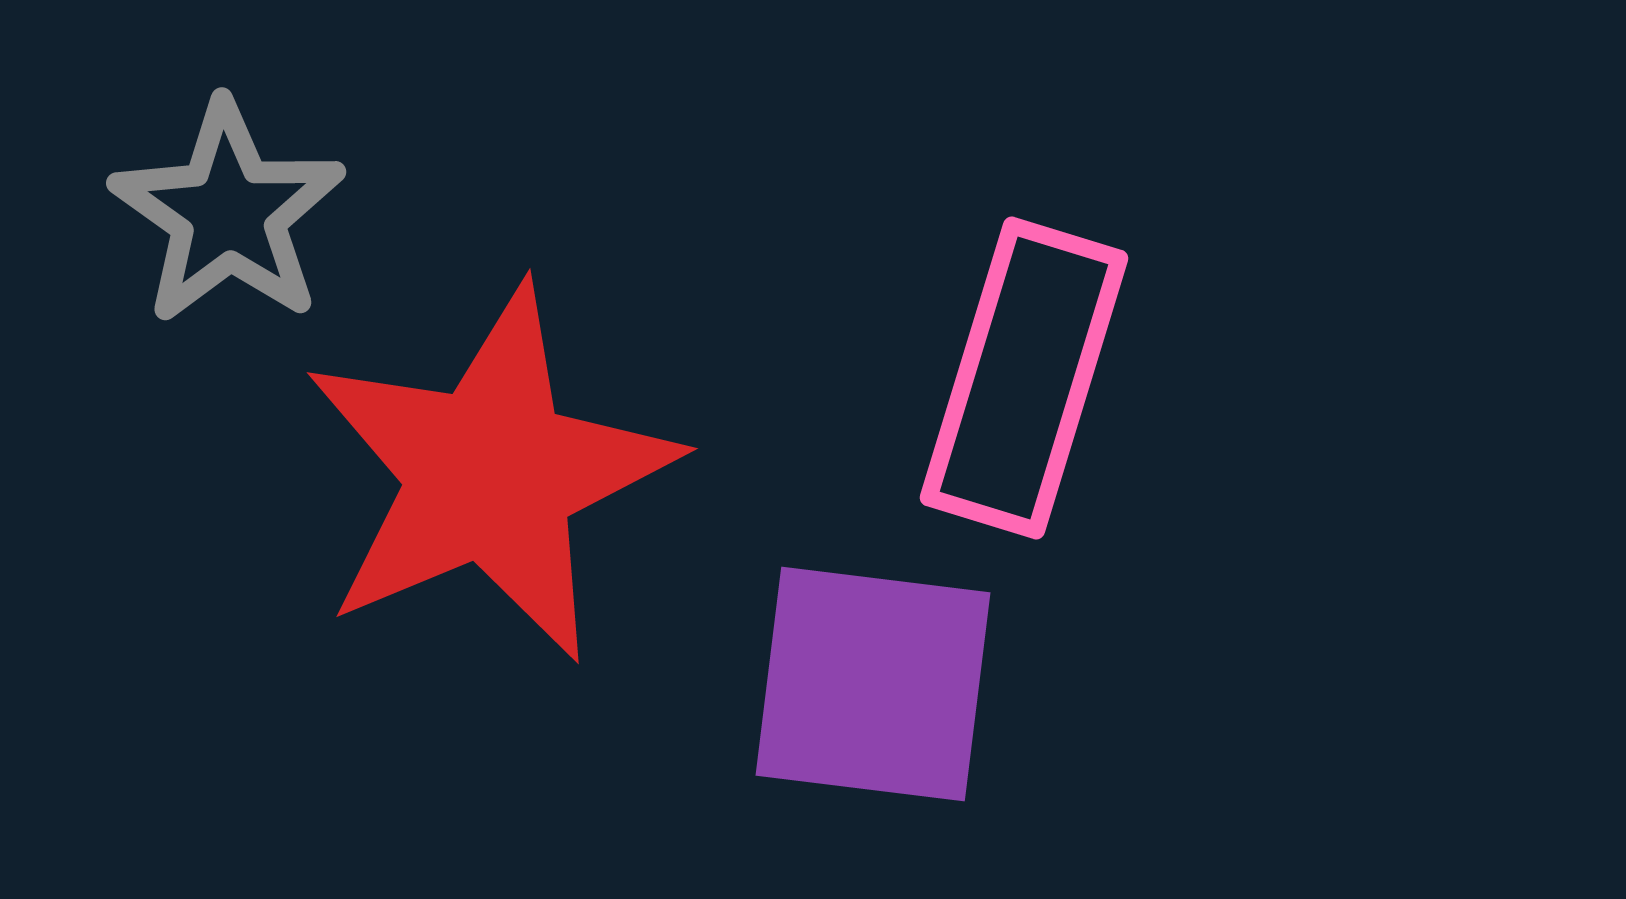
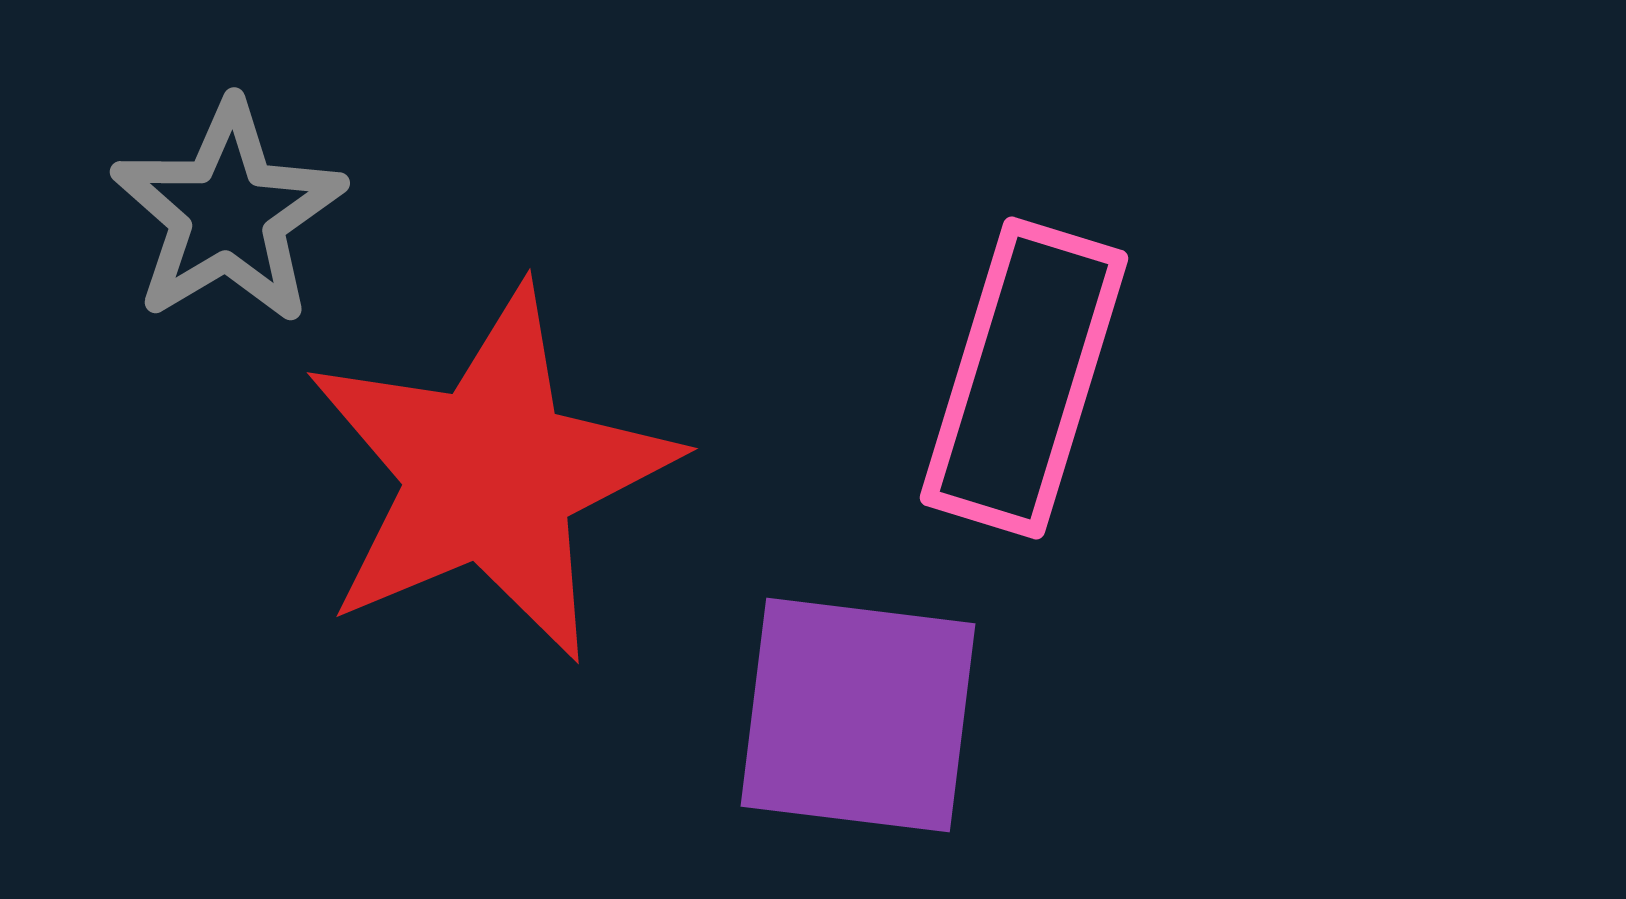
gray star: rotated 6 degrees clockwise
purple square: moved 15 px left, 31 px down
